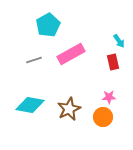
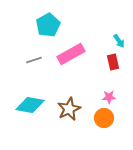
orange circle: moved 1 px right, 1 px down
